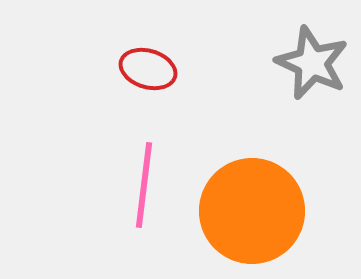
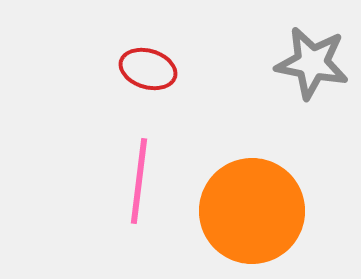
gray star: rotated 14 degrees counterclockwise
pink line: moved 5 px left, 4 px up
